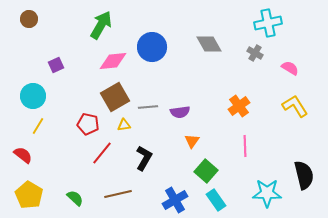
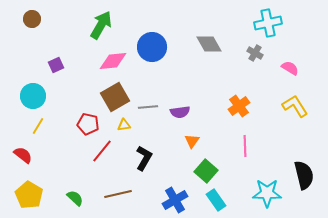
brown circle: moved 3 px right
red line: moved 2 px up
